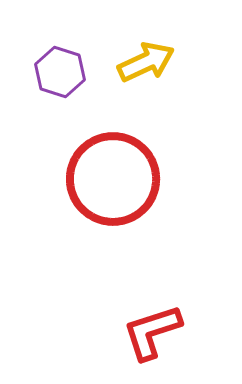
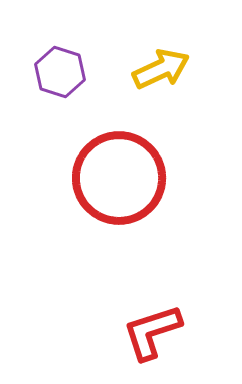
yellow arrow: moved 15 px right, 7 px down
red circle: moved 6 px right, 1 px up
